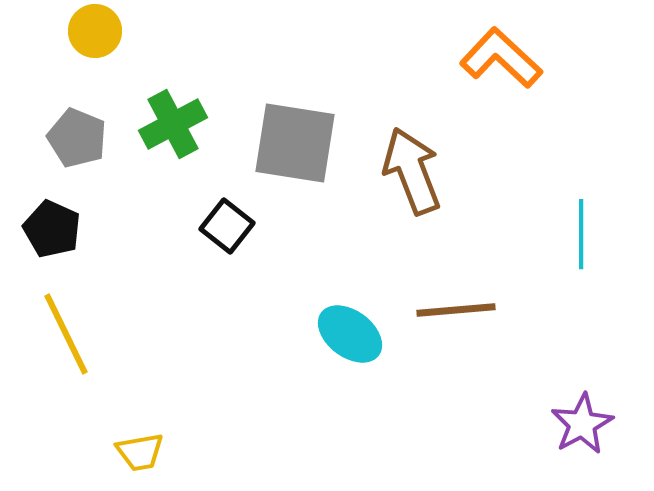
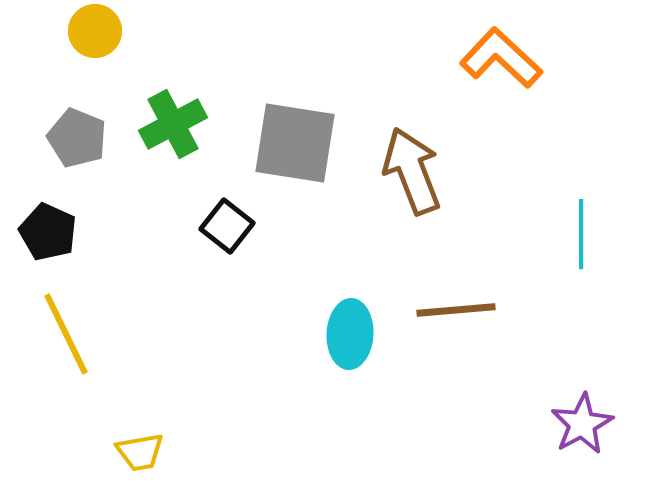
black pentagon: moved 4 px left, 3 px down
cyan ellipse: rotated 56 degrees clockwise
